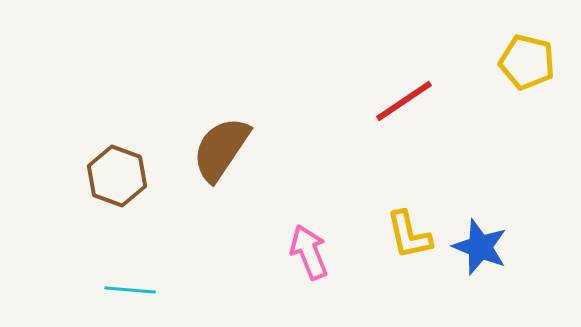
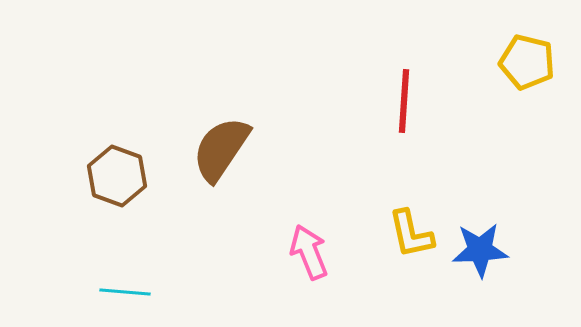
red line: rotated 52 degrees counterclockwise
yellow L-shape: moved 2 px right, 1 px up
blue star: moved 3 px down; rotated 24 degrees counterclockwise
cyan line: moved 5 px left, 2 px down
